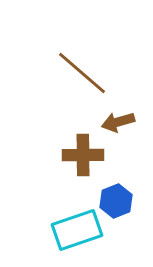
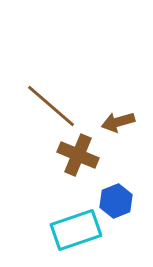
brown line: moved 31 px left, 33 px down
brown cross: moved 5 px left; rotated 24 degrees clockwise
cyan rectangle: moved 1 px left
